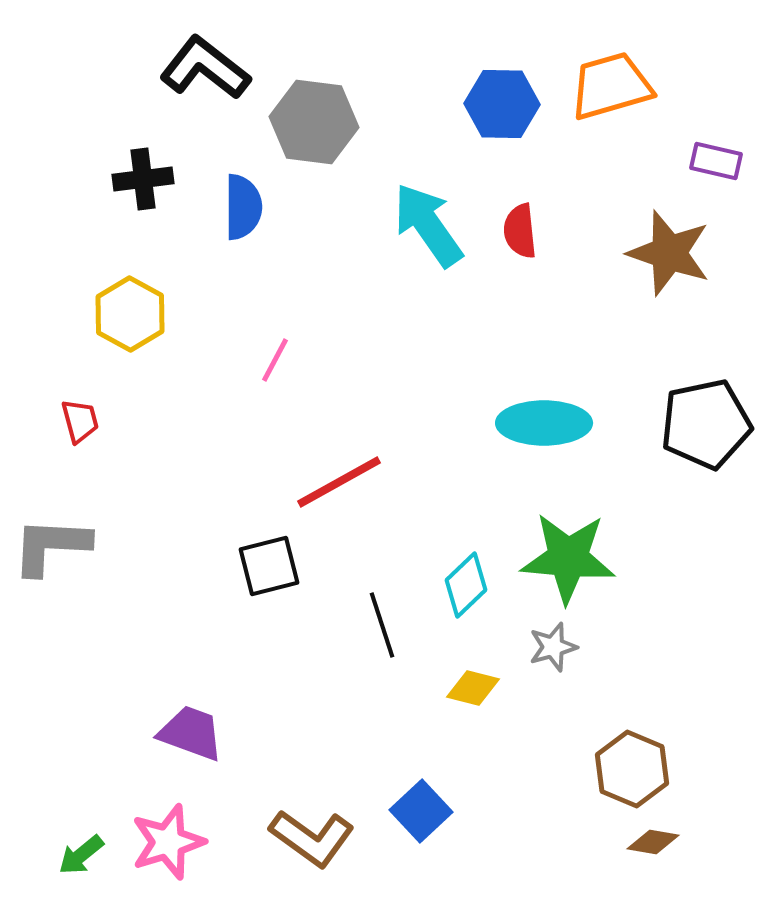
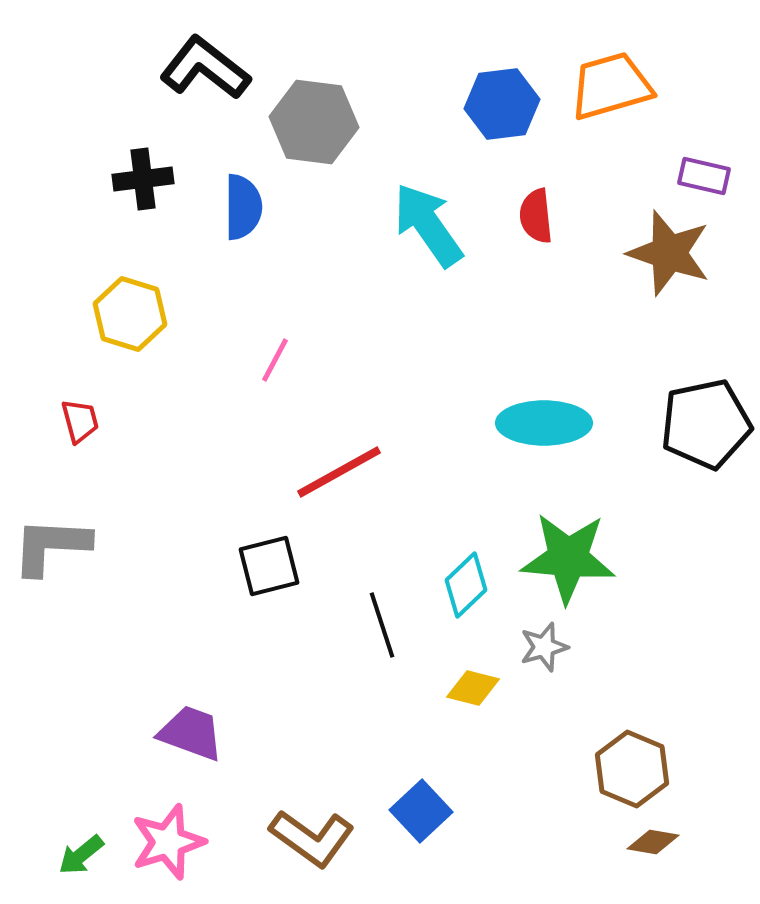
blue hexagon: rotated 8 degrees counterclockwise
purple rectangle: moved 12 px left, 15 px down
red semicircle: moved 16 px right, 15 px up
yellow hexagon: rotated 12 degrees counterclockwise
red line: moved 10 px up
gray star: moved 9 px left
